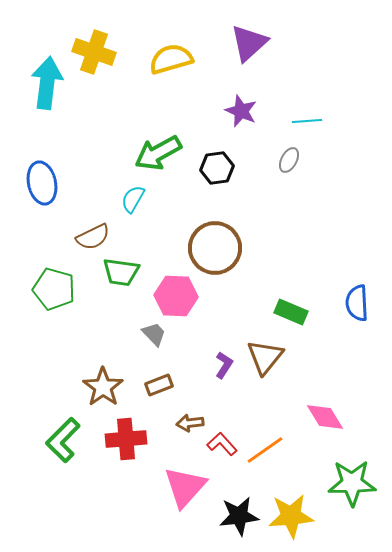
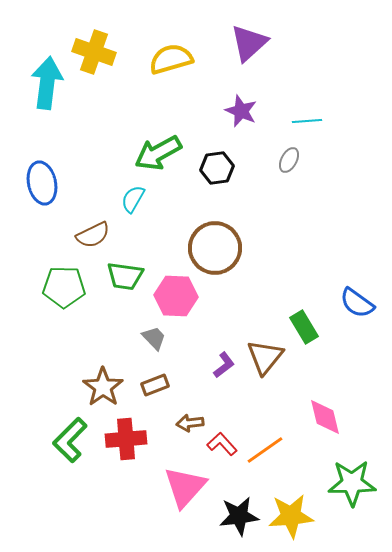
brown semicircle: moved 2 px up
green trapezoid: moved 4 px right, 4 px down
green pentagon: moved 10 px right, 2 px up; rotated 15 degrees counterclockwise
blue semicircle: rotated 51 degrees counterclockwise
green rectangle: moved 13 px right, 15 px down; rotated 36 degrees clockwise
gray trapezoid: moved 4 px down
purple L-shape: rotated 20 degrees clockwise
brown rectangle: moved 4 px left
pink diamond: rotated 18 degrees clockwise
green L-shape: moved 7 px right
